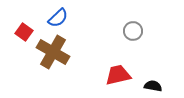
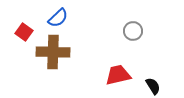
brown cross: rotated 28 degrees counterclockwise
black semicircle: rotated 48 degrees clockwise
